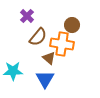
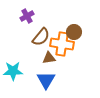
purple cross: rotated 16 degrees clockwise
brown circle: moved 2 px right, 7 px down
brown semicircle: moved 3 px right
brown triangle: rotated 48 degrees counterclockwise
blue triangle: moved 1 px right, 1 px down
